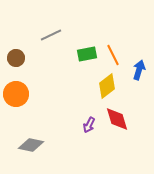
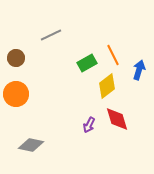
green rectangle: moved 9 px down; rotated 18 degrees counterclockwise
